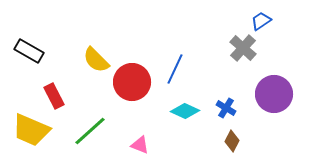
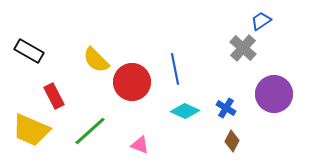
blue line: rotated 36 degrees counterclockwise
